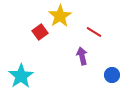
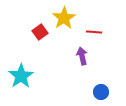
yellow star: moved 4 px right, 2 px down
red line: rotated 28 degrees counterclockwise
blue circle: moved 11 px left, 17 px down
